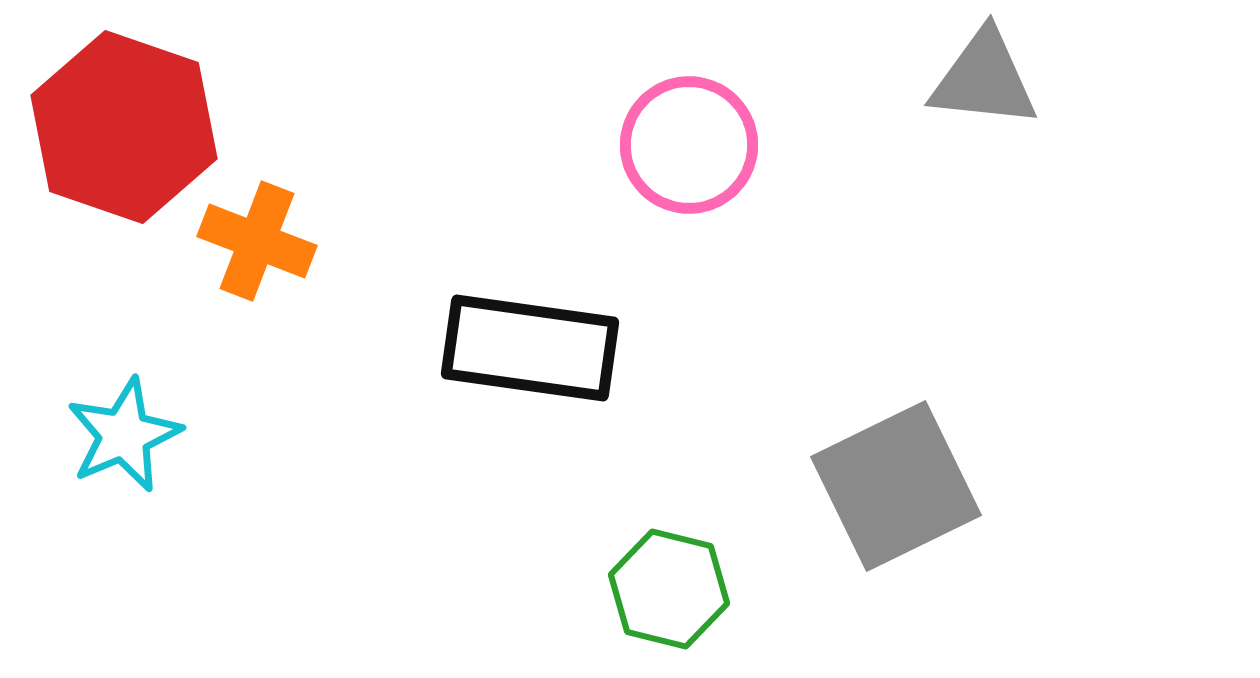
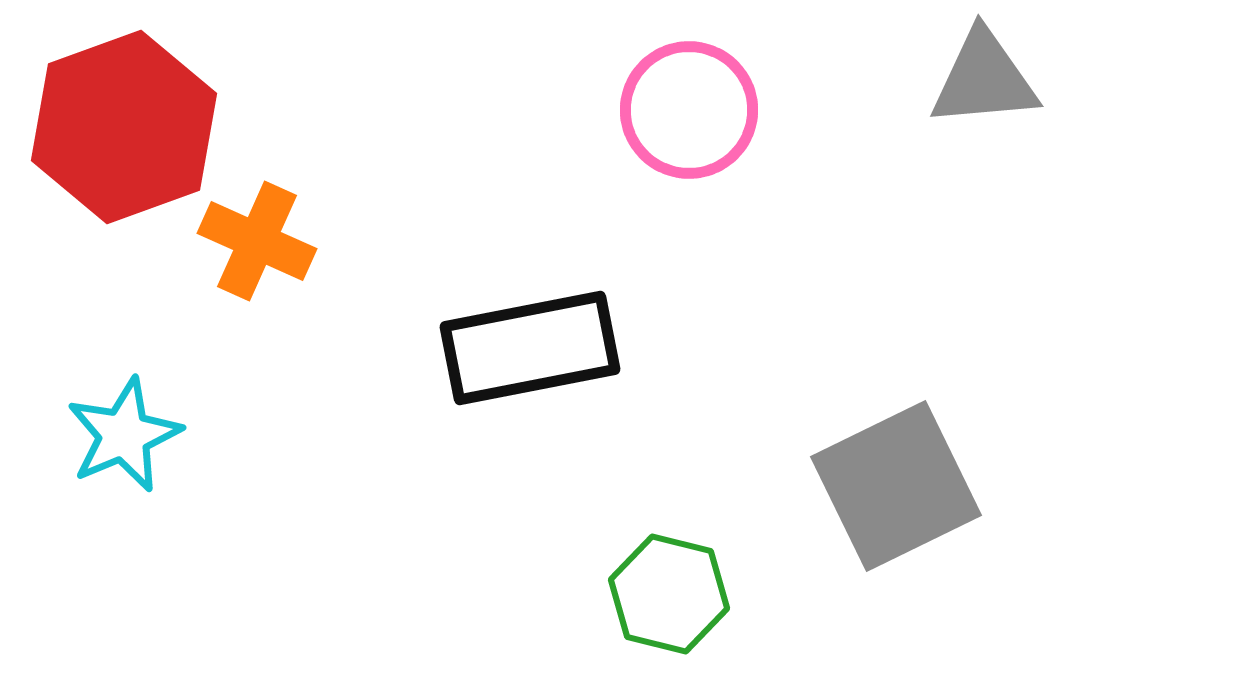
gray triangle: rotated 11 degrees counterclockwise
red hexagon: rotated 21 degrees clockwise
pink circle: moved 35 px up
orange cross: rotated 3 degrees clockwise
black rectangle: rotated 19 degrees counterclockwise
green hexagon: moved 5 px down
